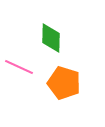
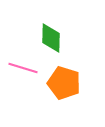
pink line: moved 4 px right, 1 px down; rotated 8 degrees counterclockwise
